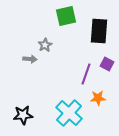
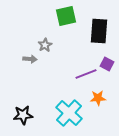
purple line: rotated 50 degrees clockwise
